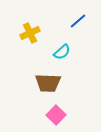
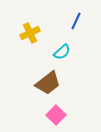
blue line: moved 2 px left; rotated 24 degrees counterclockwise
brown trapezoid: rotated 40 degrees counterclockwise
